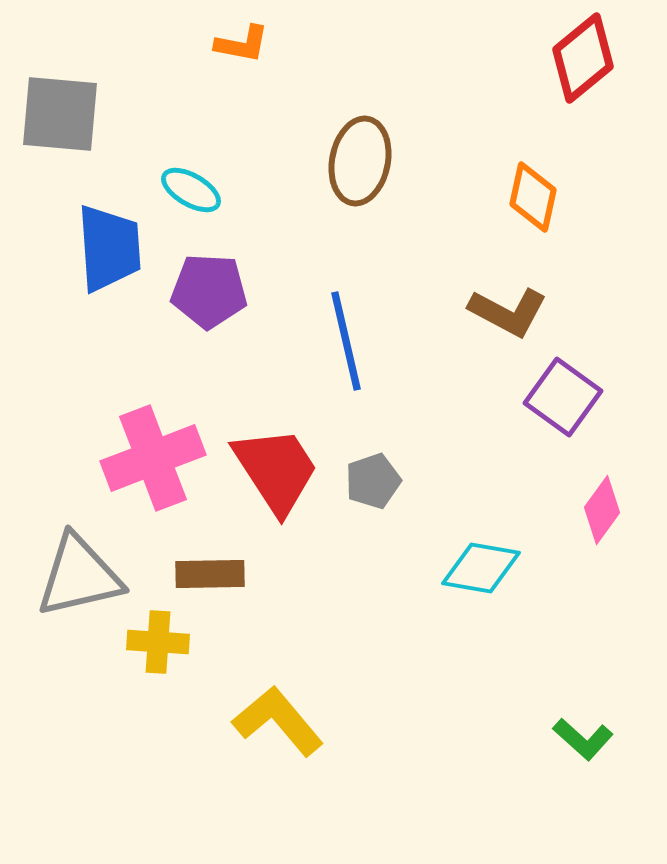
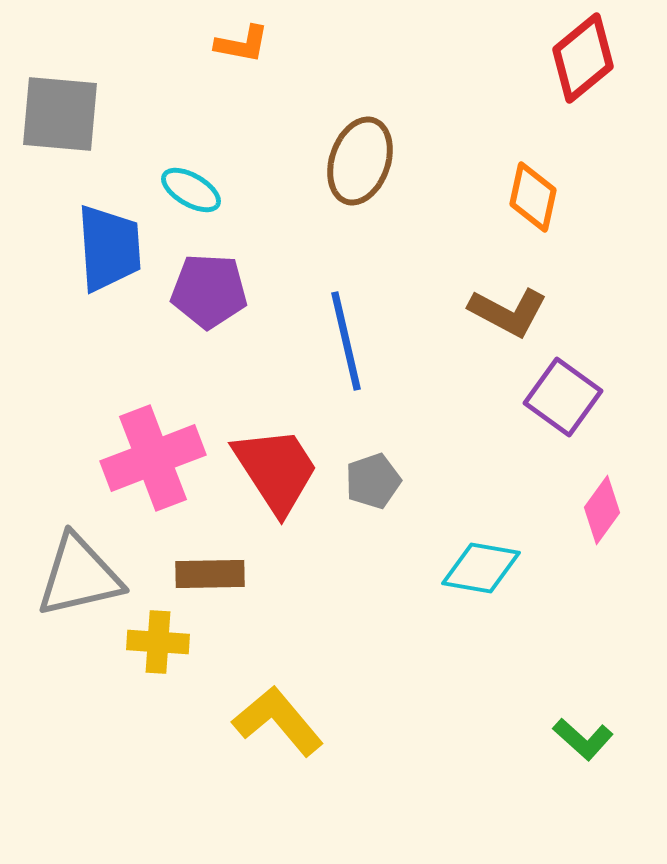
brown ellipse: rotated 8 degrees clockwise
